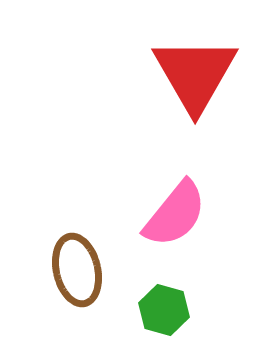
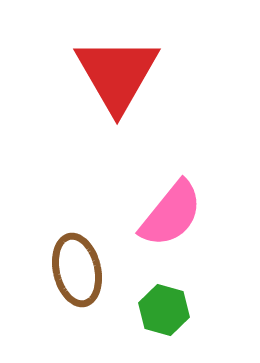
red triangle: moved 78 px left
pink semicircle: moved 4 px left
